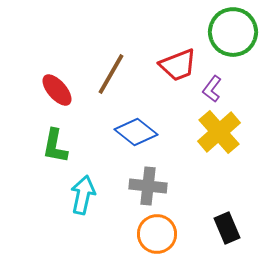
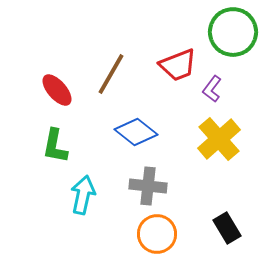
yellow cross: moved 7 px down
black rectangle: rotated 8 degrees counterclockwise
